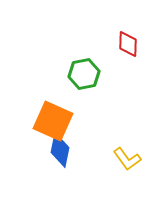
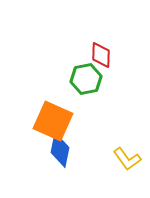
red diamond: moved 27 px left, 11 px down
green hexagon: moved 2 px right, 5 px down
